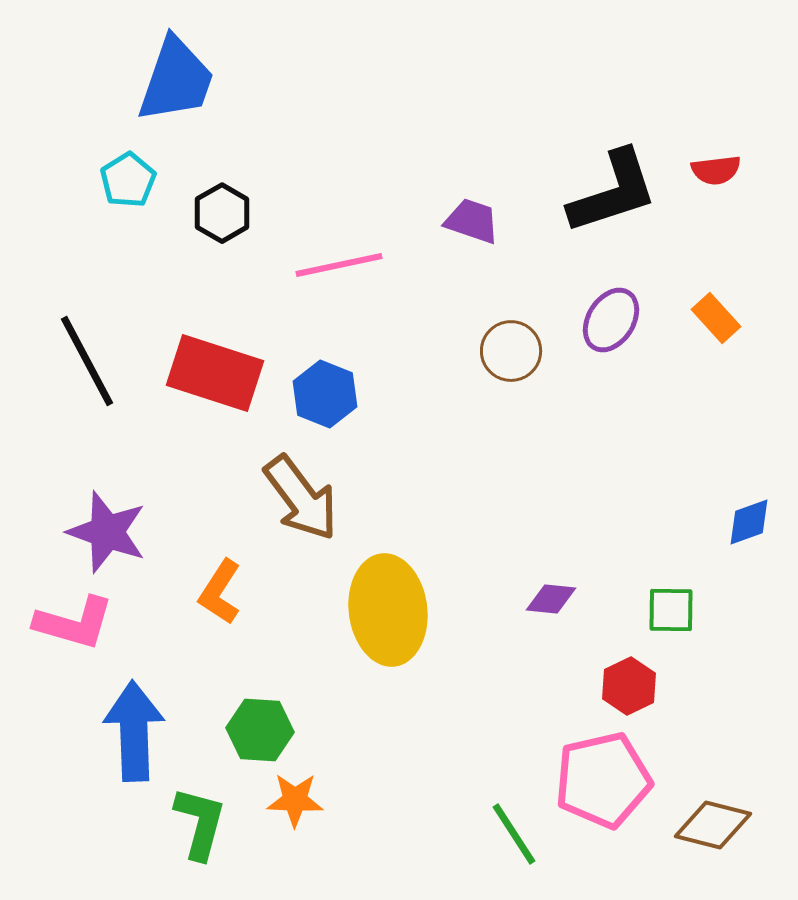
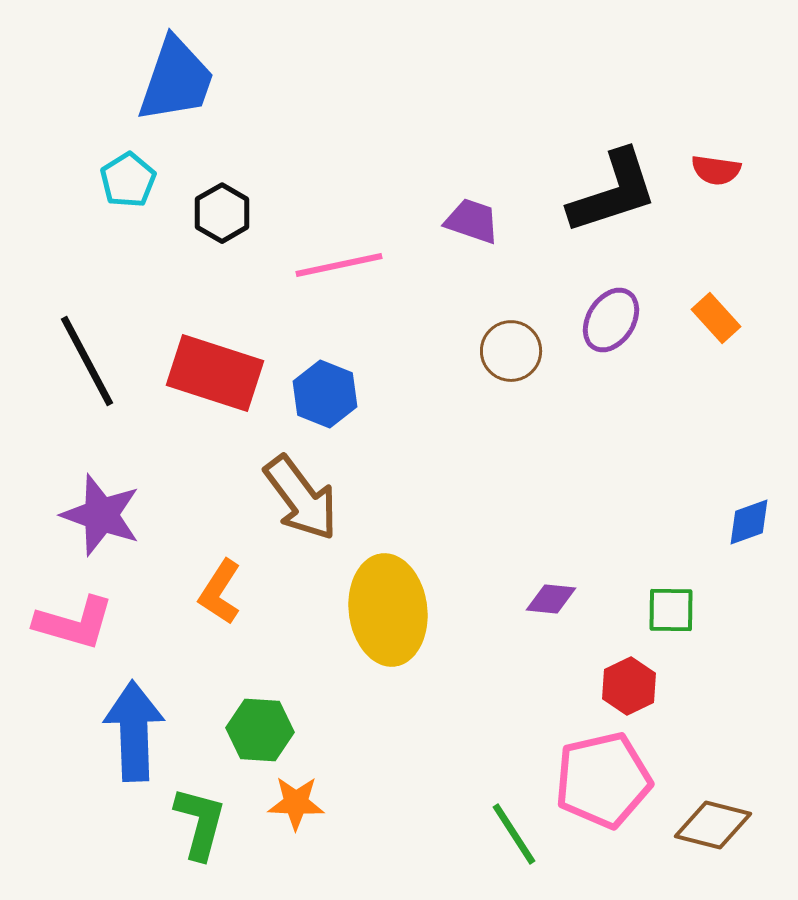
red semicircle: rotated 15 degrees clockwise
purple star: moved 6 px left, 17 px up
orange star: moved 1 px right, 3 px down
